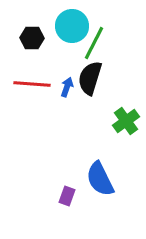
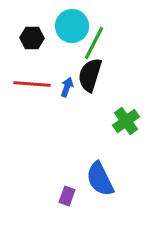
black semicircle: moved 3 px up
